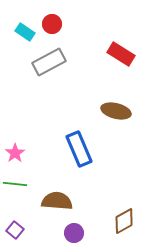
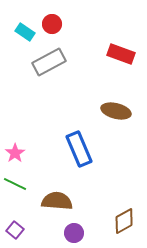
red rectangle: rotated 12 degrees counterclockwise
green line: rotated 20 degrees clockwise
